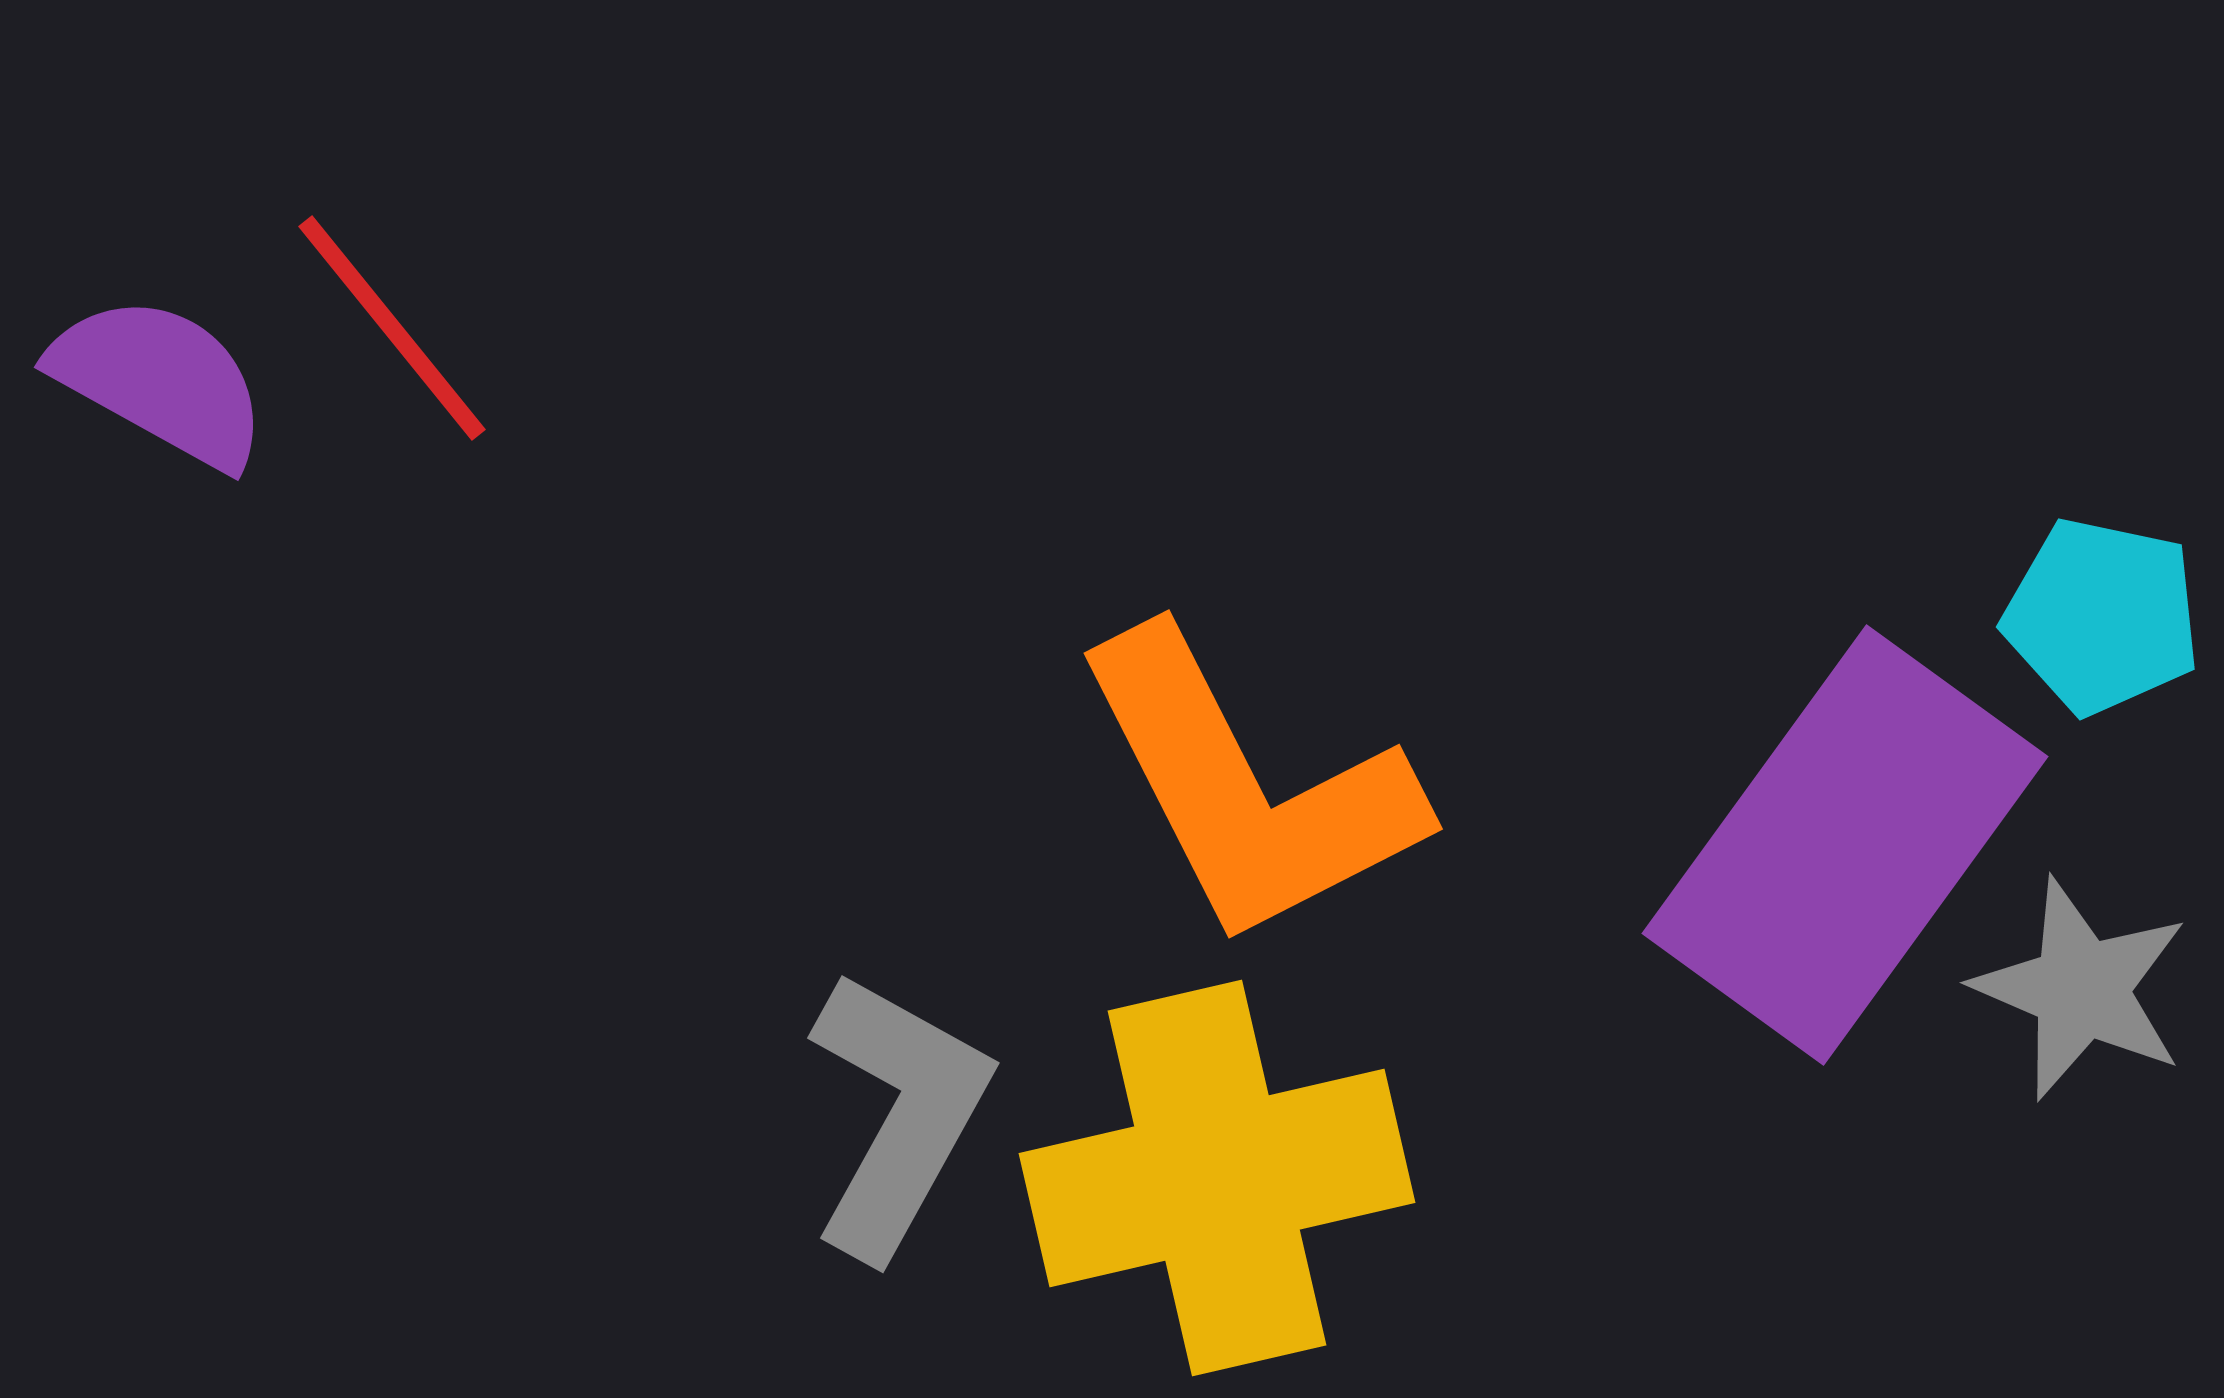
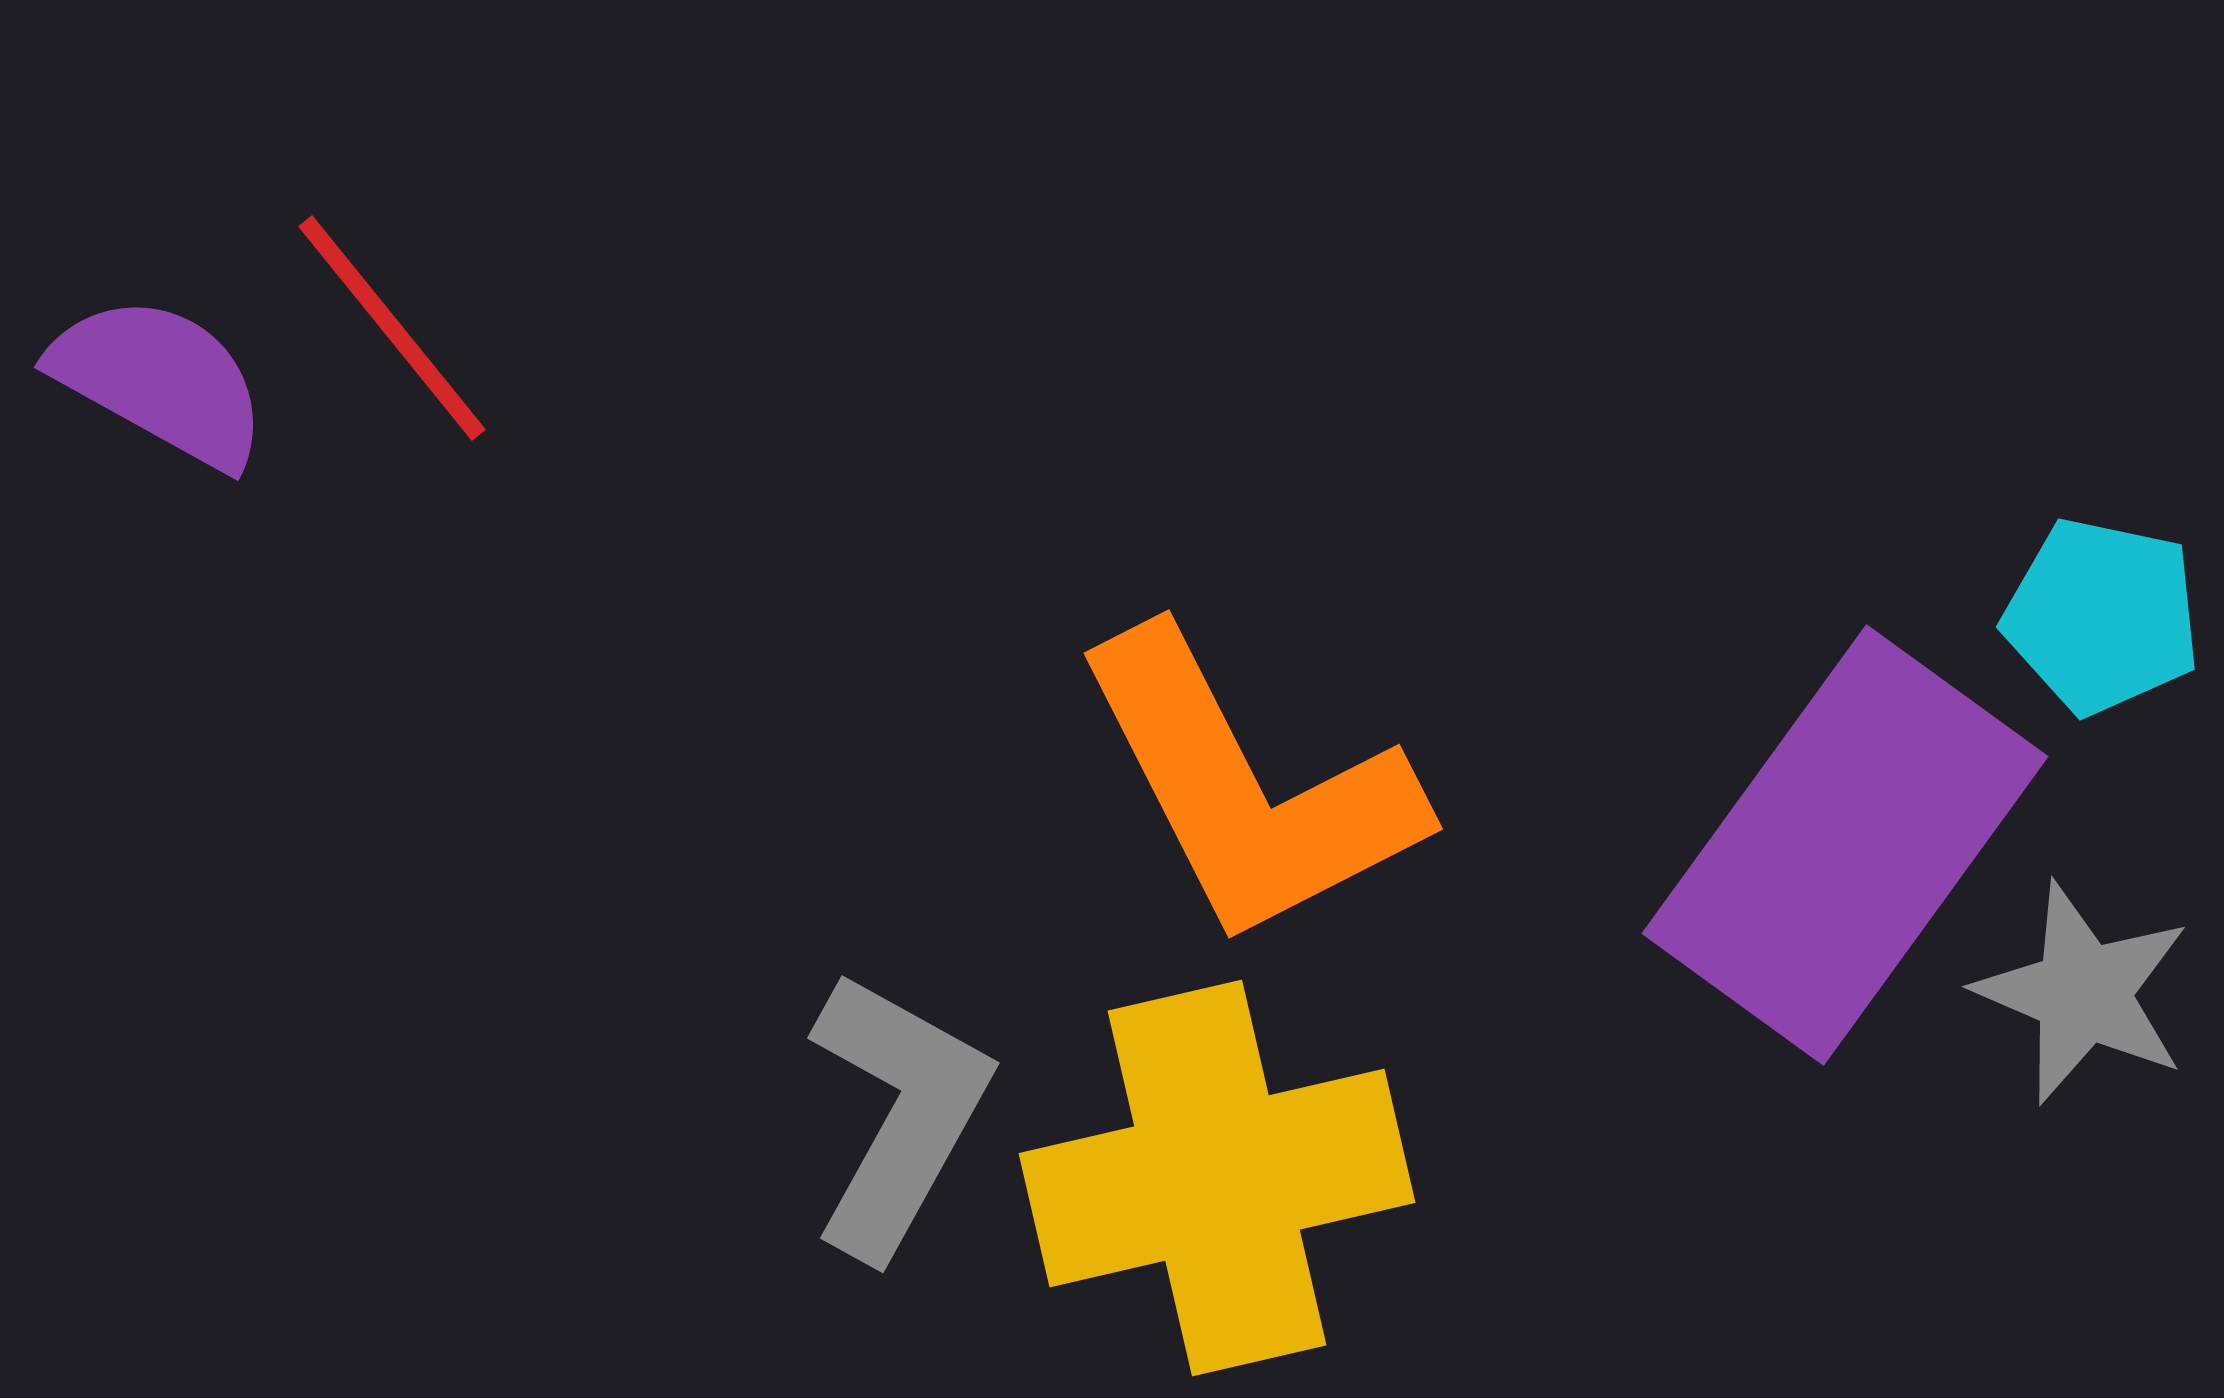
gray star: moved 2 px right, 4 px down
